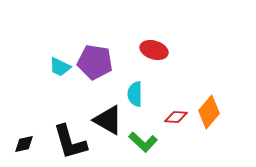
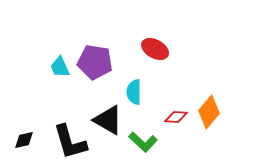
red ellipse: moved 1 px right, 1 px up; rotated 12 degrees clockwise
cyan trapezoid: rotated 40 degrees clockwise
cyan semicircle: moved 1 px left, 2 px up
black diamond: moved 4 px up
